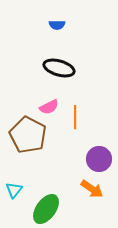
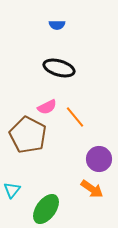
pink semicircle: moved 2 px left
orange line: rotated 40 degrees counterclockwise
cyan triangle: moved 2 px left
